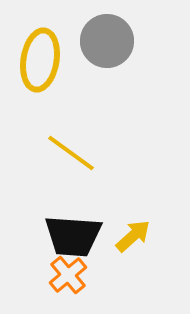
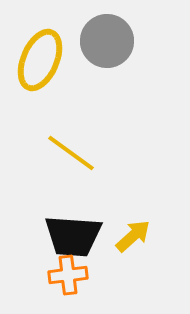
yellow ellipse: rotated 14 degrees clockwise
orange cross: rotated 33 degrees clockwise
